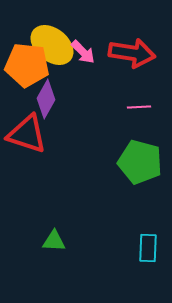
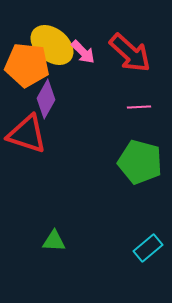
red arrow: moved 2 px left; rotated 33 degrees clockwise
cyan rectangle: rotated 48 degrees clockwise
